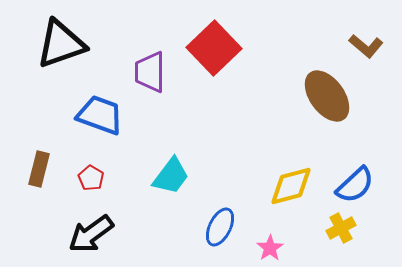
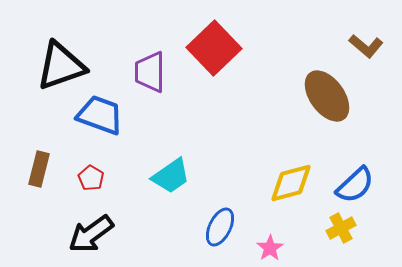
black triangle: moved 22 px down
cyan trapezoid: rotated 18 degrees clockwise
yellow diamond: moved 3 px up
